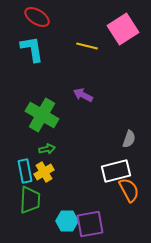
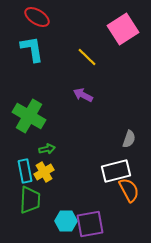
yellow line: moved 11 px down; rotated 30 degrees clockwise
green cross: moved 13 px left, 1 px down
cyan hexagon: moved 1 px left
